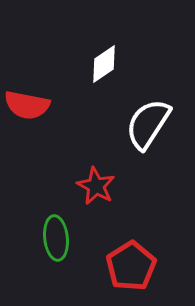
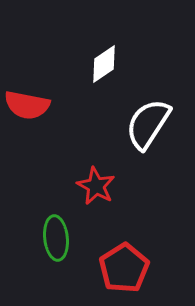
red pentagon: moved 7 px left, 2 px down
